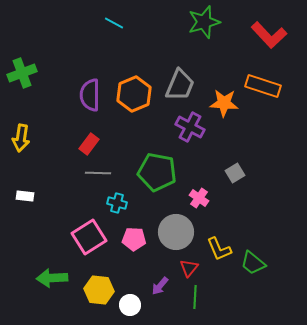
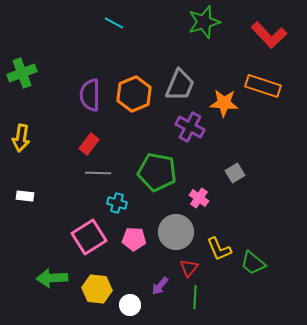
yellow hexagon: moved 2 px left, 1 px up
